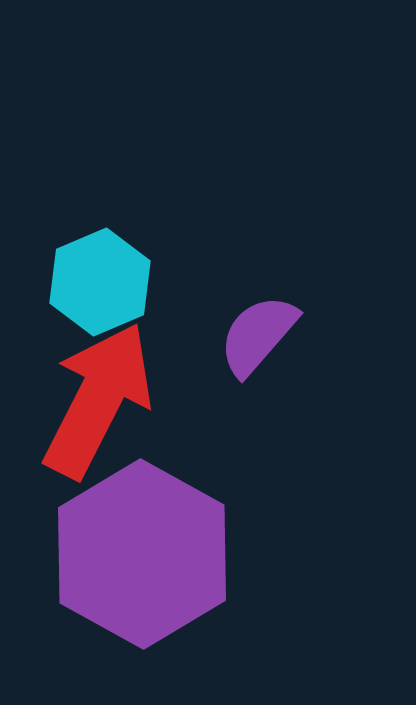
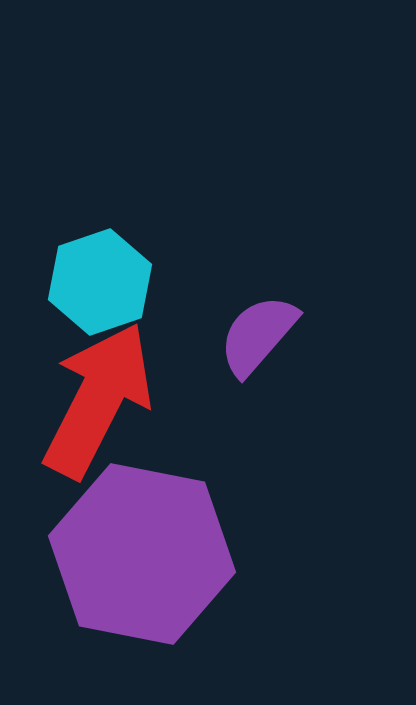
cyan hexagon: rotated 4 degrees clockwise
purple hexagon: rotated 18 degrees counterclockwise
